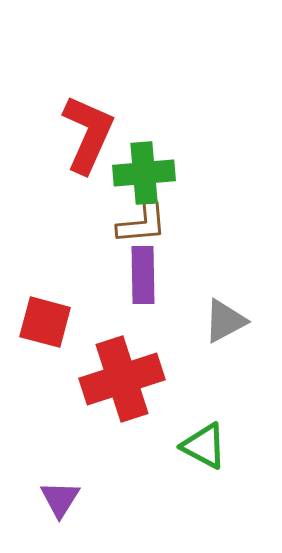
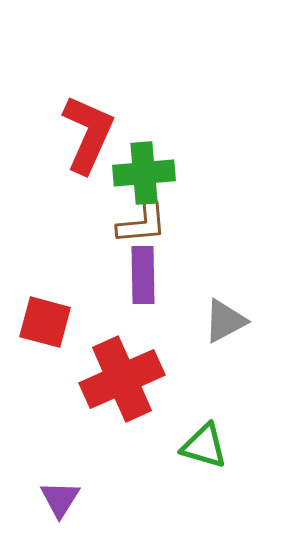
red cross: rotated 6 degrees counterclockwise
green triangle: rotated 12 degrees counterclockwise
